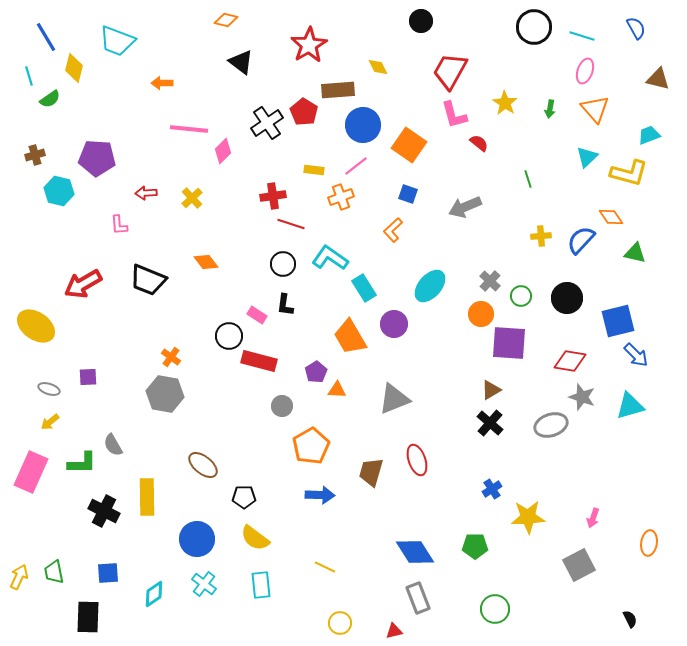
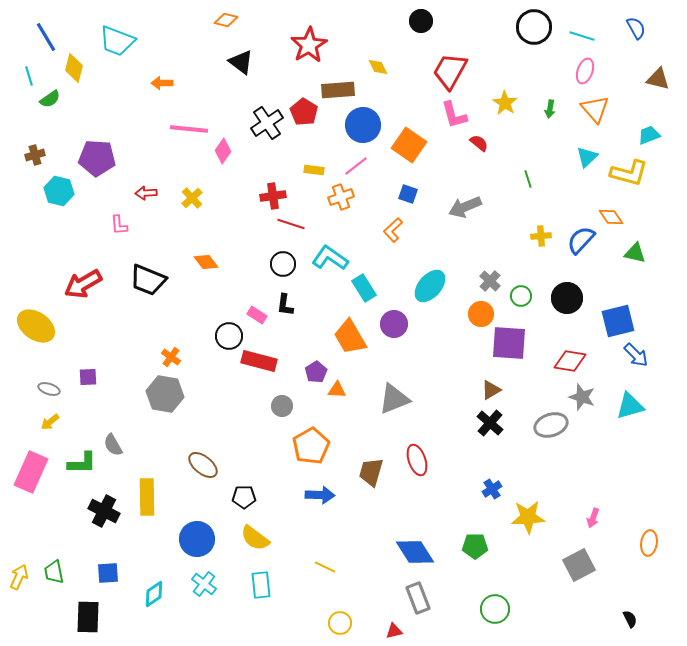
pink diamond at (223, 151): rotated 10 degrees counterclockwise
